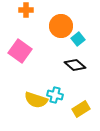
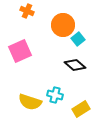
orange cross: moved 1 px right, 1 px down; rotated 24 degrees clockwise
orange circle: moved 2 px right, 1 px up
pink square: rotated 30 degrees clockwise
yellow semicircle: moved 6 px left, 2 px down
